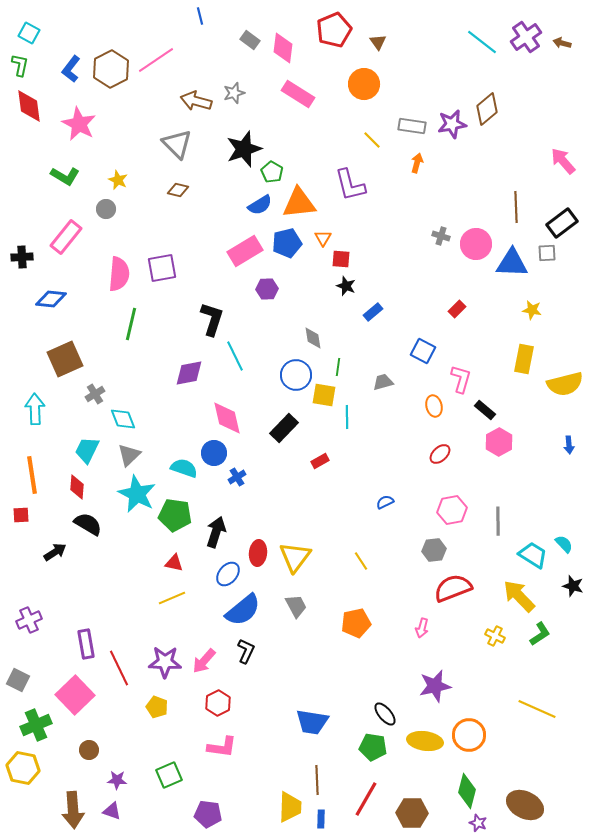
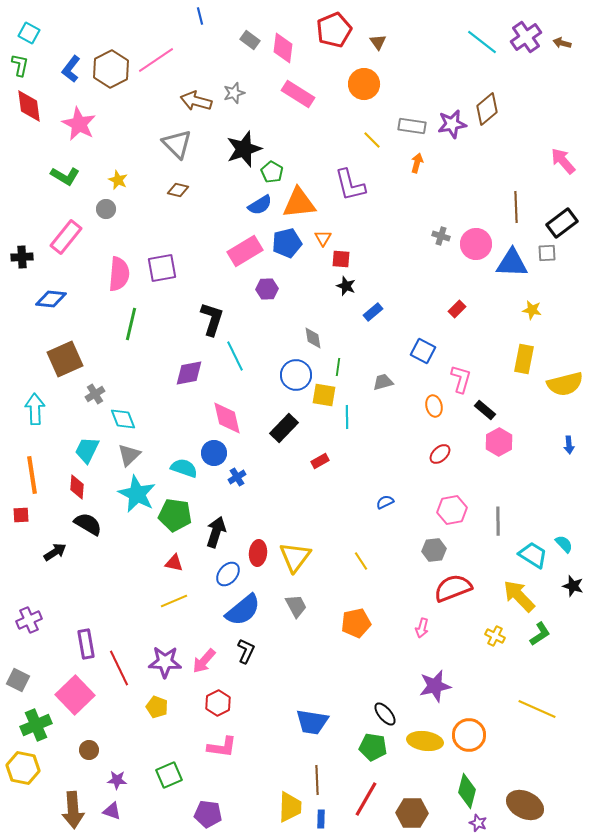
yellow line at (172, 598): moved 2 px right, 3 px down
